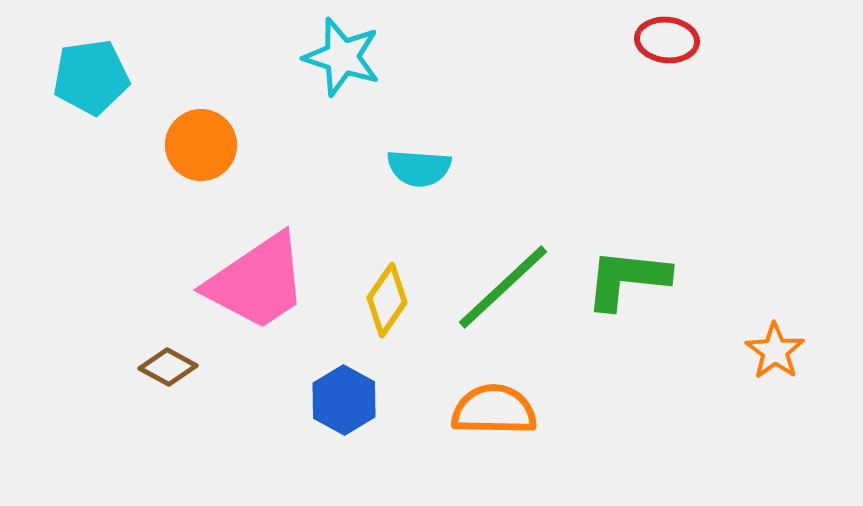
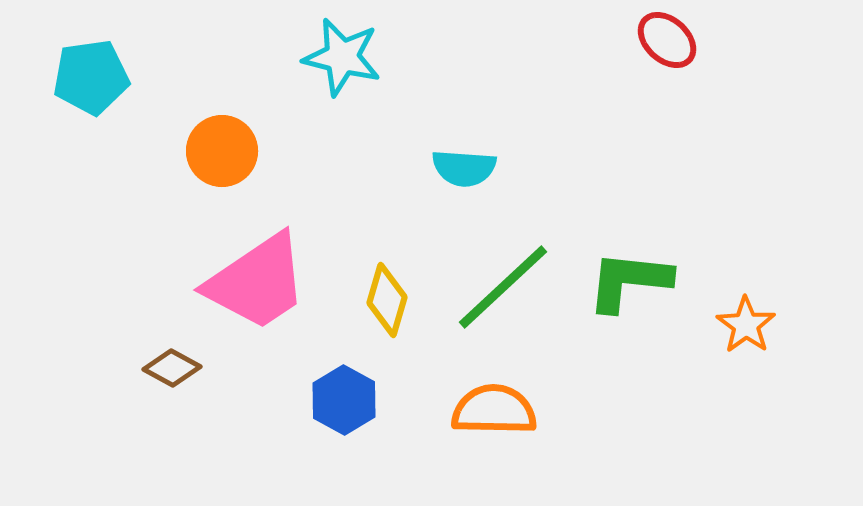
red ellipse: rotated 36 degrees clockwise
cyan star: rotated 4 degrees counterclockwise
orange circle: moved 21 px right, 6 px down
cyan semicircle: moved 45 px right
green L-shape: moved 2 px right, 2 px down
yellow diamond: rotated 18 degrees counterclockwise
orange star: moved 29 px left, 26 px up
brown diamond: moved 4 px right, 1 px down
